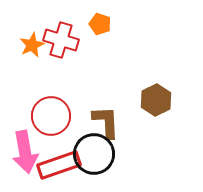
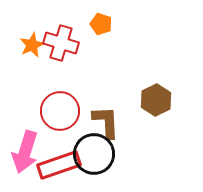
orange pentagon: moved 1 px right
red cross: moved 3 px down
red circle: moved 9 px right, 5 px up
pink arrow: rotated 27 degrees clockwise
